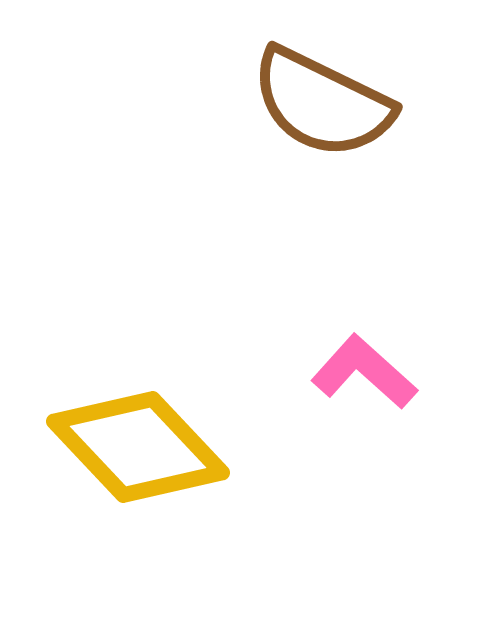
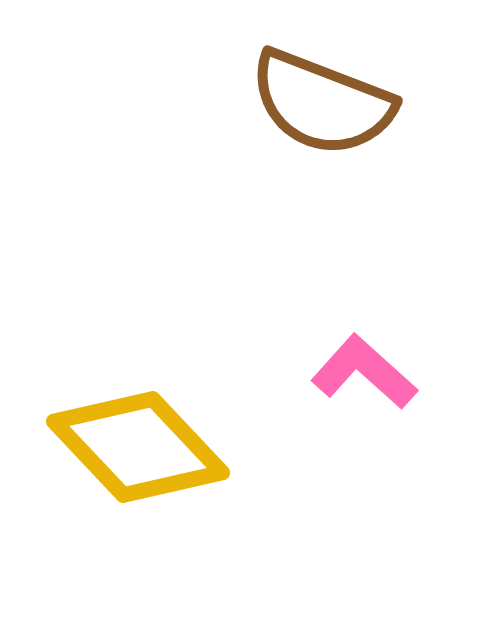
brown semicircle: rotated 5 degrees counterclockwise
